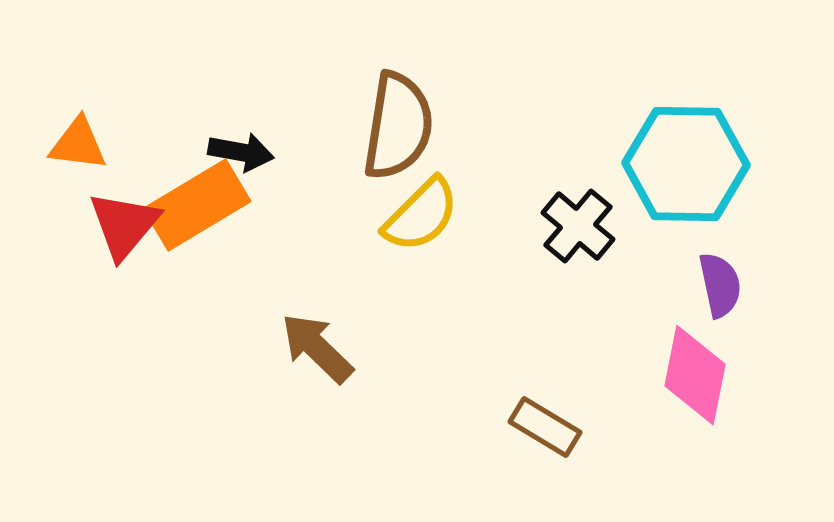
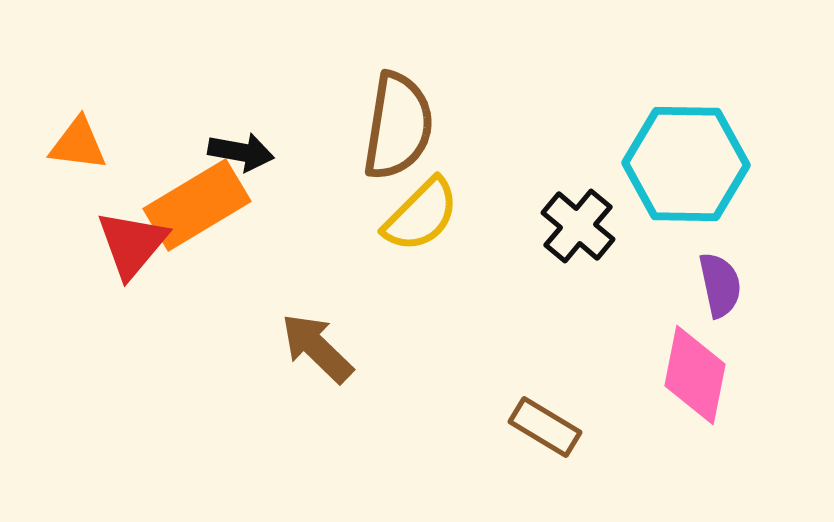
red triangle: moved 8 px right, 19 px down
